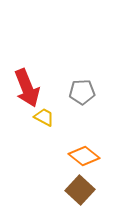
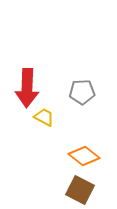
red arrow: rotated 24 degrees clockwise
brown square: rotated 16 degrees counterclockwise
